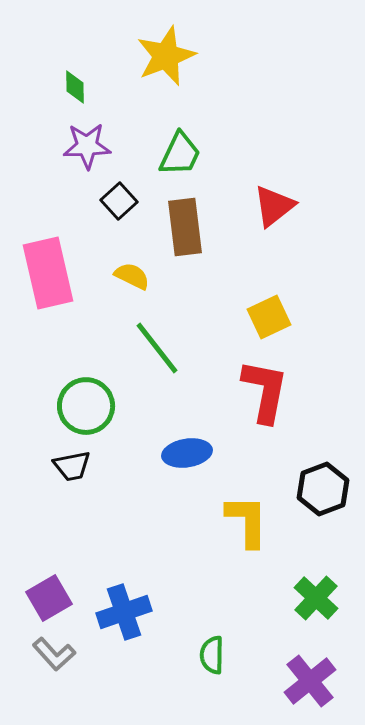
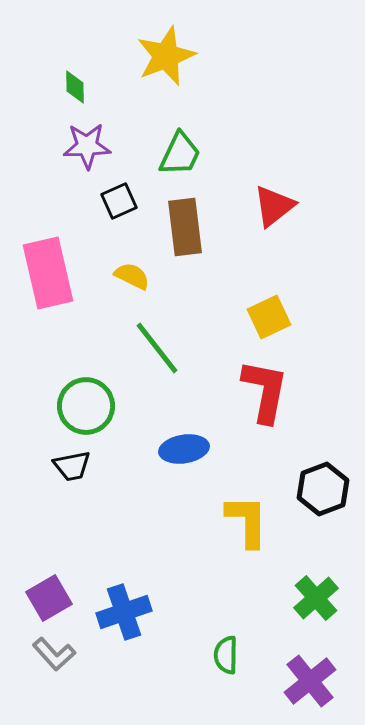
black square: rotated 18 degrees clockwise
blue ellipse: moved 3 px left, 4 px up
green cross: rotated 6 degrees clockwise
green semicircle: moved 14 px right
